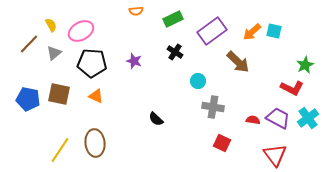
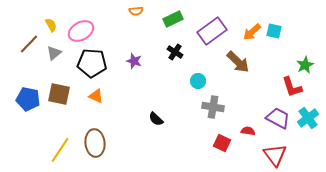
red L-shape: moved 1 px up; rotated 45 degrees clockwise
red semicircle: moved 5 px left, 11 px down
